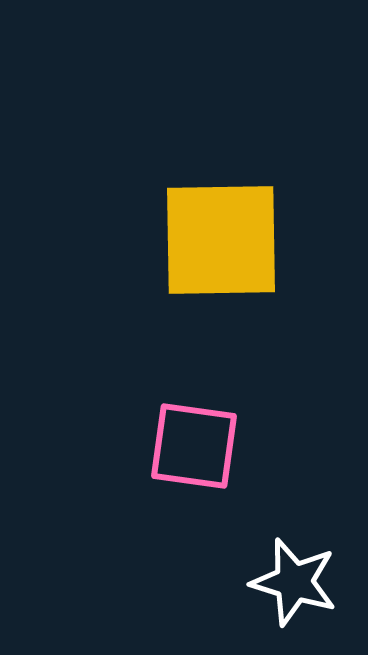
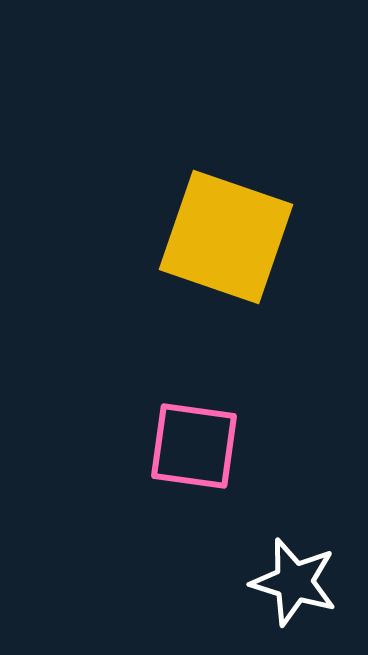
yellow square: moved 5 px right, 3 px up; rotated 20 degrees clockwise
